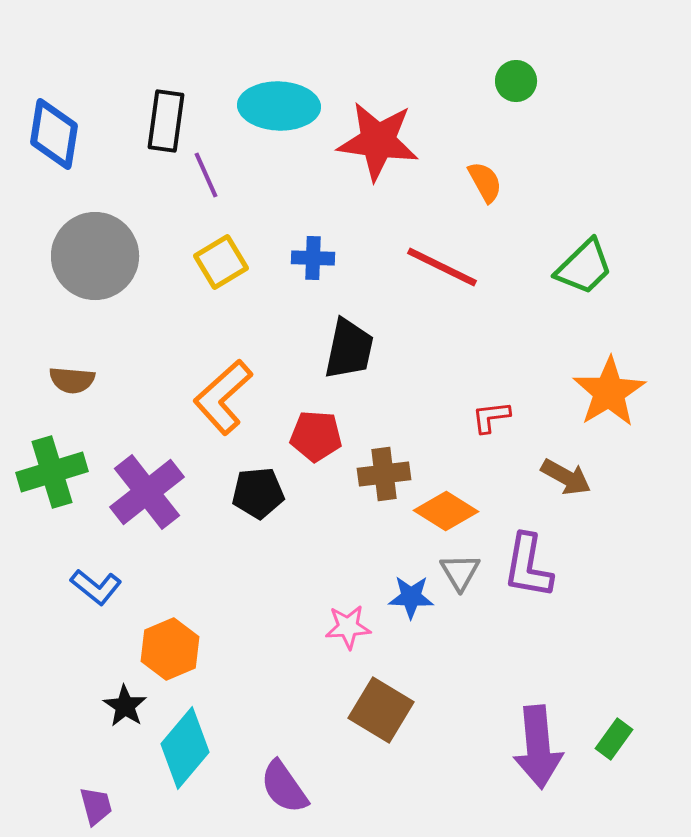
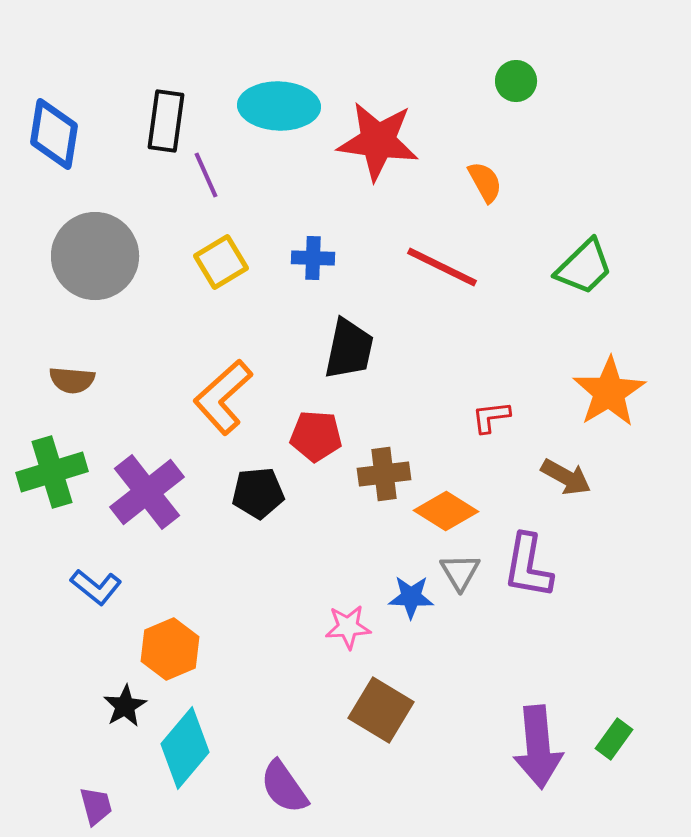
black star: rotated 9 degrees clockwise
